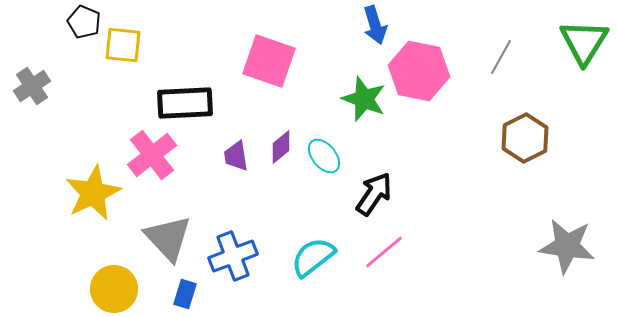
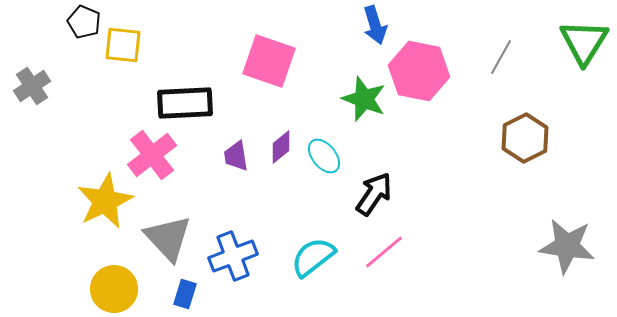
yellow star: moved 12 px right, 8 px down
